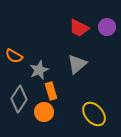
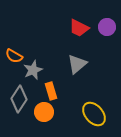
gray star: moved 6 px left
